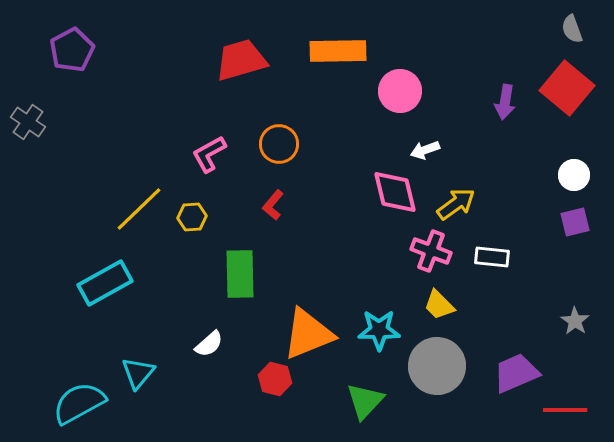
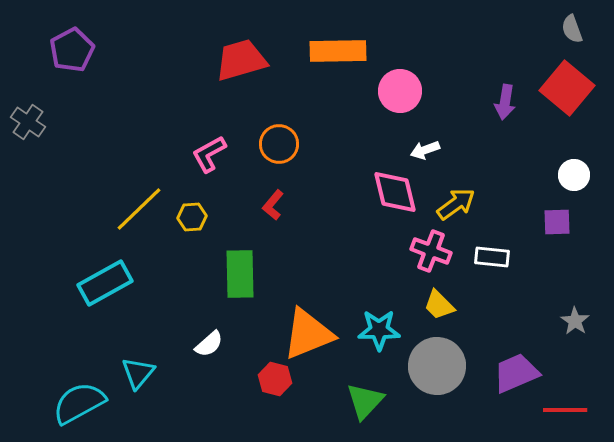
purple square: moved 18 px left; rotated 12 degrees clockwise
